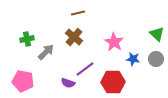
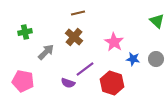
green triangle: moved 13 px up
green cross: moved 2 px left, 7 px up
red hexagon: moved 1 px left, 1 px down; rotated 20 degrees clockwise
